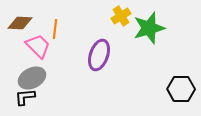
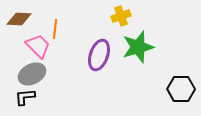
yellow cross: rotated 12 degrees clockwise
brown diamond: moved 1 px left, 4 px up
green star: moved 11 px left, 19 px down
gray ellipse: moved 4 px up
